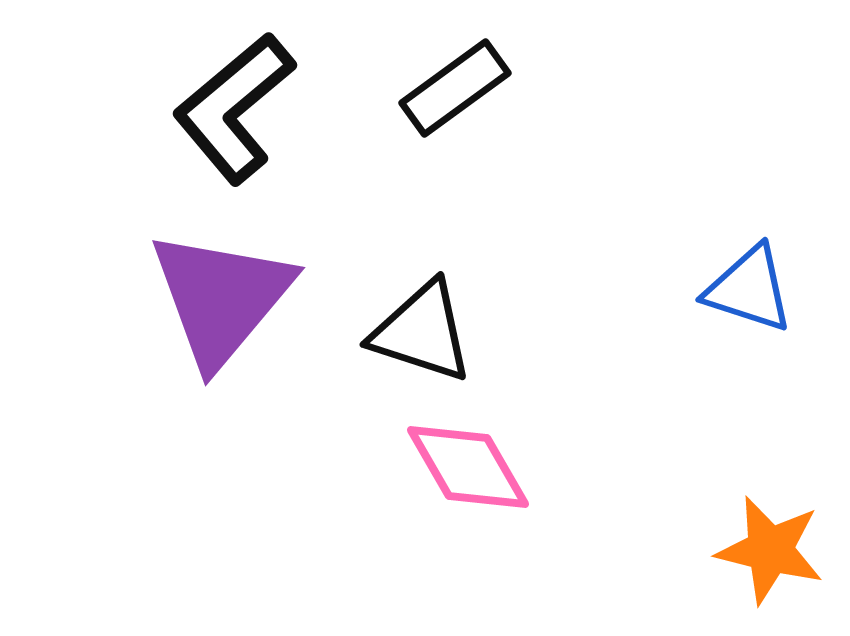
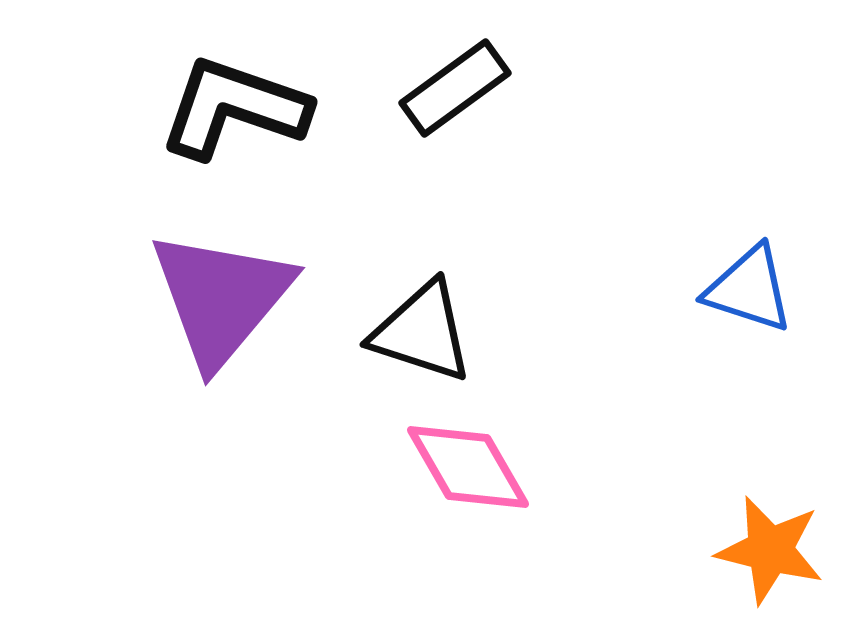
black L-shape: rotated 59 degrees clockwise
